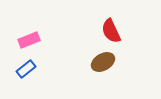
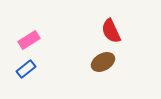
pink rectangle: rotated 10 degrees counterclockwise
